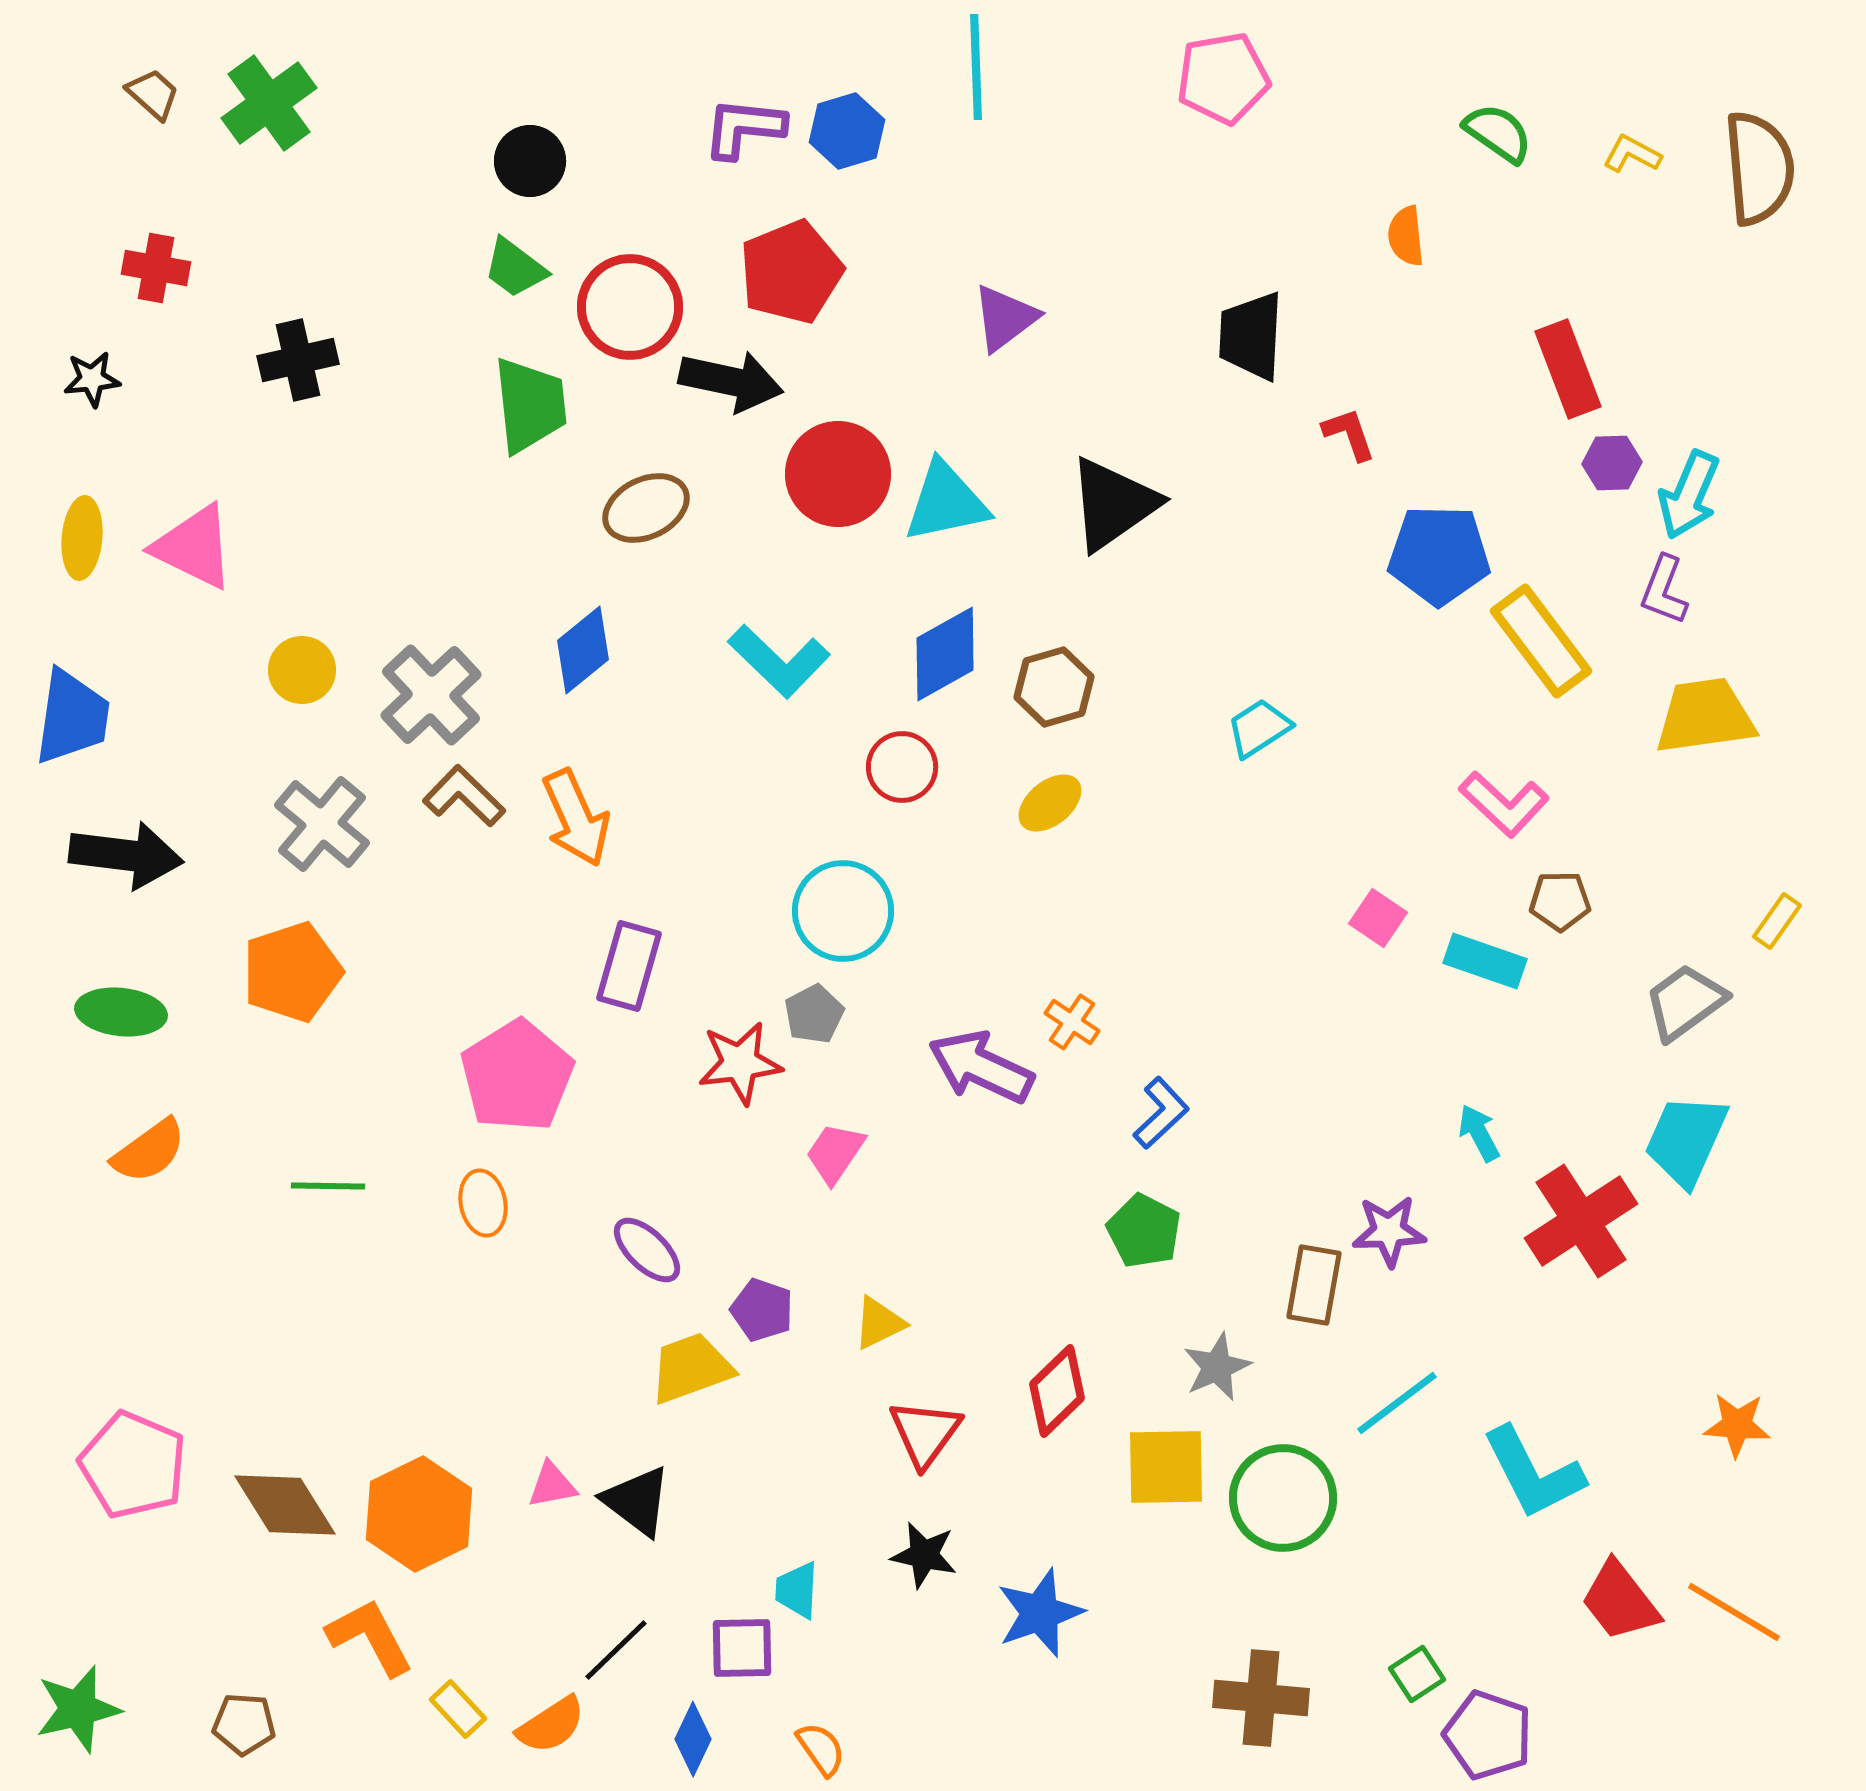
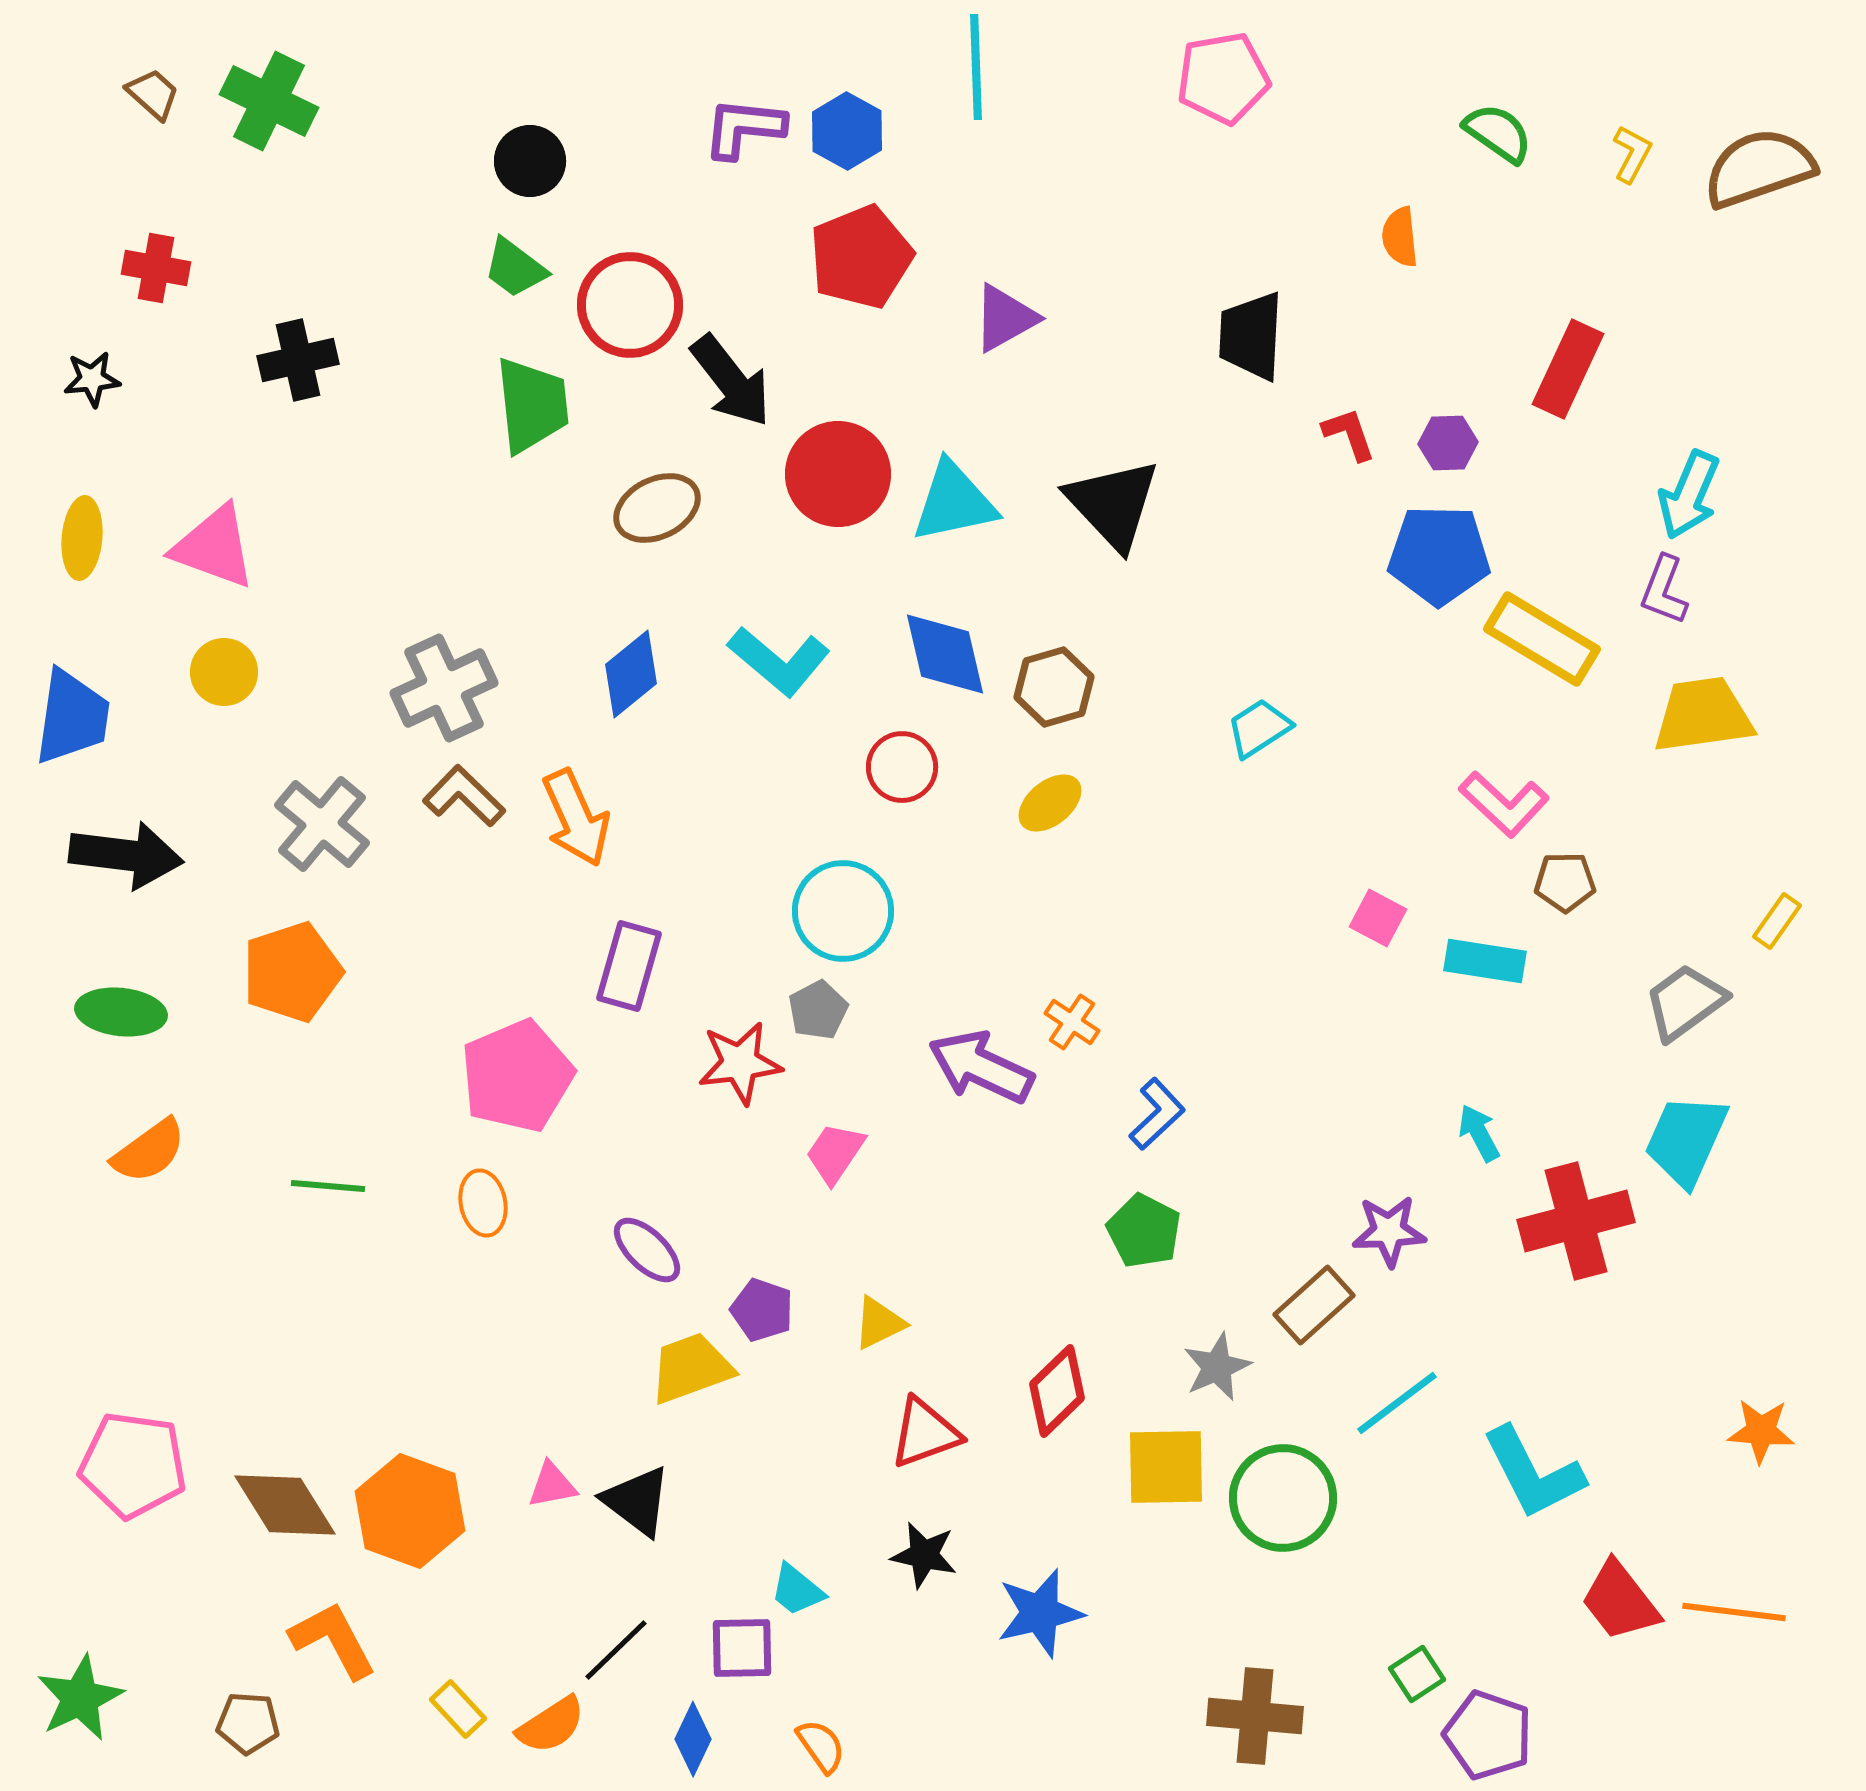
green cross at (269, 103): moved 2 px up; rotated 28 degrees counterclockwise
blue hexagon at (847, 131): rotated 14 degrees counterclockwise
yellow L-shape at (1632, 154): rotated 90 degrees clockwise
brown semicircle at (1759, 168): rotated 104 degrees counterclockwise
orange semicircle at (1406, 236): moved 6 px left, 1 px down
red pentagon at (791, 272): moved 70 px right, 15 px up
red circle at (630, 307): moved 2 px up
purple triangle at (1005, 318): rotated 8 degrees clockwise
red rectangle at (1568, 369): rotated 46 degrees clockwise
black arrow at (731, 381): rotated 40 degrees clockwise
green trapezoid at (530, 405): moved 2 px right
purple hexagon at (1612, 463): moved 164 px left, 20 px up
cyan triangle at (946, 502): moved 8 px right
black triangle at (1113, 504): rotated 38 degrees counterclockwise
brown ellipse at (646, 508): moved 11 px right
pink triangle at (194, 547): moved 20 px right; rotated 6 degrees counterclockwise
yellow rectangle at (1541, 641): moved 1 px right, 2 px up; rotated 22 degrees counterclockwise
blue diamond at (583, 650): moved 48 px right, 24 px down
blue diamond at (945, 654): rotated 74 degrees counterclockwise
cyan L-shape at (779, 661): rotated 4 degrees counterclockwise
yellow circle at (302, 670): moved 78 px left, 2 px down
gray cross at (431, 695): moved 13 px right, 7 px up; rotated 18 degrees clockwise
yellow trapezoid at (1705, 716): moved 2 px left, 1 px up
brown pentagon at (1560, 901): moved 5 px right, 19 px up
pink square at (1378, 918): rotated 6 degrees counterclockwise
cyan rectangle at (1485, 961): rotated 10 degrees counterclockwise
gray pentagon at (814, 1014): moved 4 px right, 4 px up
pink pentagon at (517, 1076): rotated 9 degrees clockwise
blue L-shape at (1161, 1113): moved 4 px left, 1 px down
green line at (328, 1186): rotated 4 degrees clockwise
red cross at (1581, 1221): moved 5 px left; rotated 18 degrees clockwise
brown rectangle at (1314, 1285): moved 20 px down; rotated 38 degrees clockwise
orange star at (1737, 1425): moved 24 px right, 6 px down
red triangle at (925, 1433): rotated 34 degrees clockwise
pink pentagon at (133, 1465): rotated 15 degrees counterclockwise
orange hexagon at (419, 1514): moved 9 px left, 3 px up; rotated 14 degrees counterclockwise
cyan trapezoid at (797, 1590): rotated 54 degrees counterclockwise
orange line at (1734, 1612): rotated 24 degrees counterclockwise
blue star at (1040, 1613): rotated 6 degrees clockwise
orange L-shape at (370, 1637): moved 37 px left, 3 px down
brown cross at (1261, 1698): moved 6 px left, 18 px down
green star at (78, 1709): moved 2 px right, 11 px up; rotated 12 degrees counterclockwise
brown pentagon at (244, 1724): moved 4 px right, 1 px up
orange semicircle at (821, 1749): moved 3 px up
